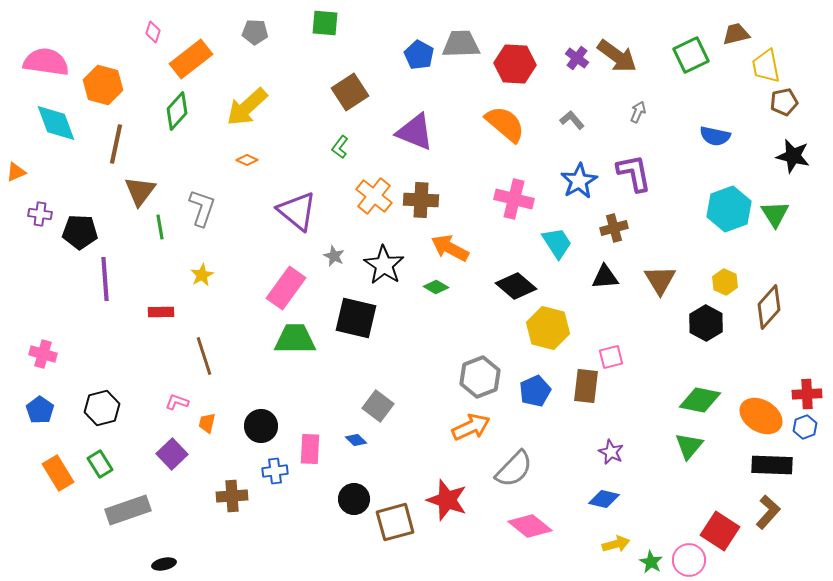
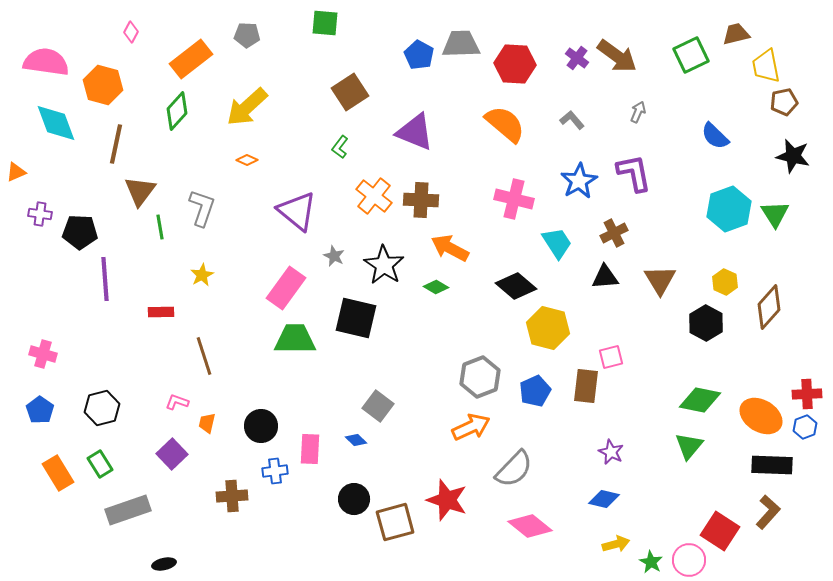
pink diamond at (153, 32): moved 22 px left; rotated 10 degrees clockwise
gray pentagon at (255, 32): moved 8 px left, 3 px down
blue semicircle at (715, 136): rotated 32 degrees clockwise
brown cross at (614, 228): moved 5 px down; rotated 12 degrees counterclockwise
